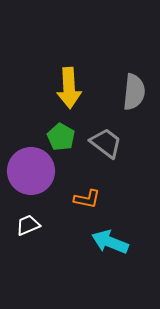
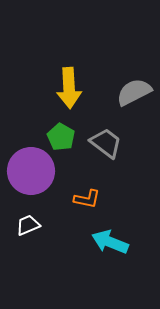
gray semicircle: rotated 123 degrees counterclockwise
